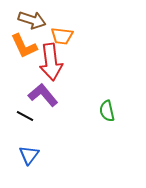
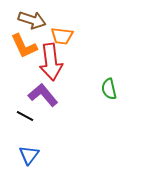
green semicircle: moved 2 px right, 22 px up
